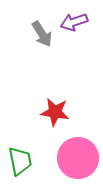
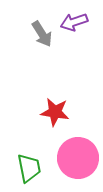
green trapezoid: moved 9 px right, 7 px down
